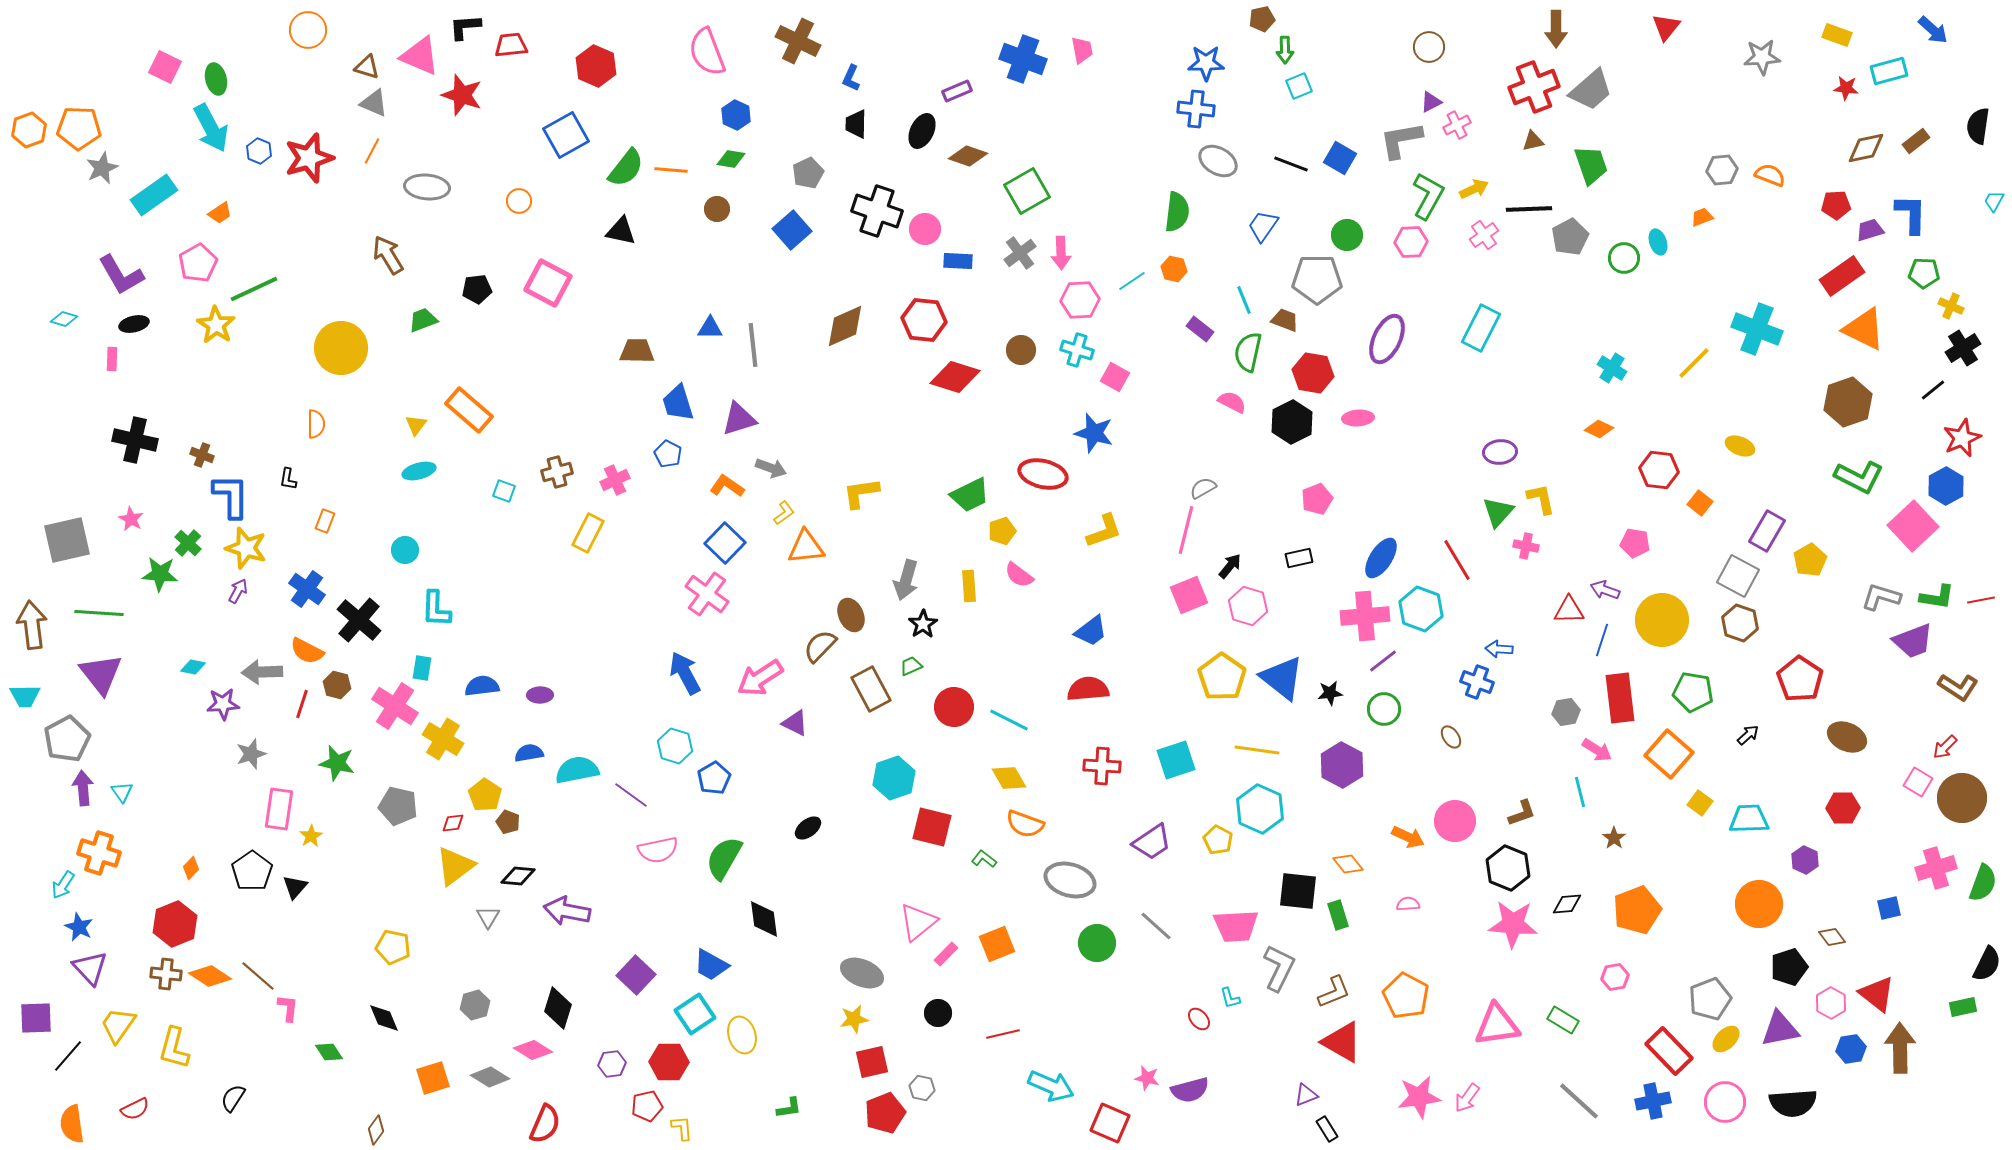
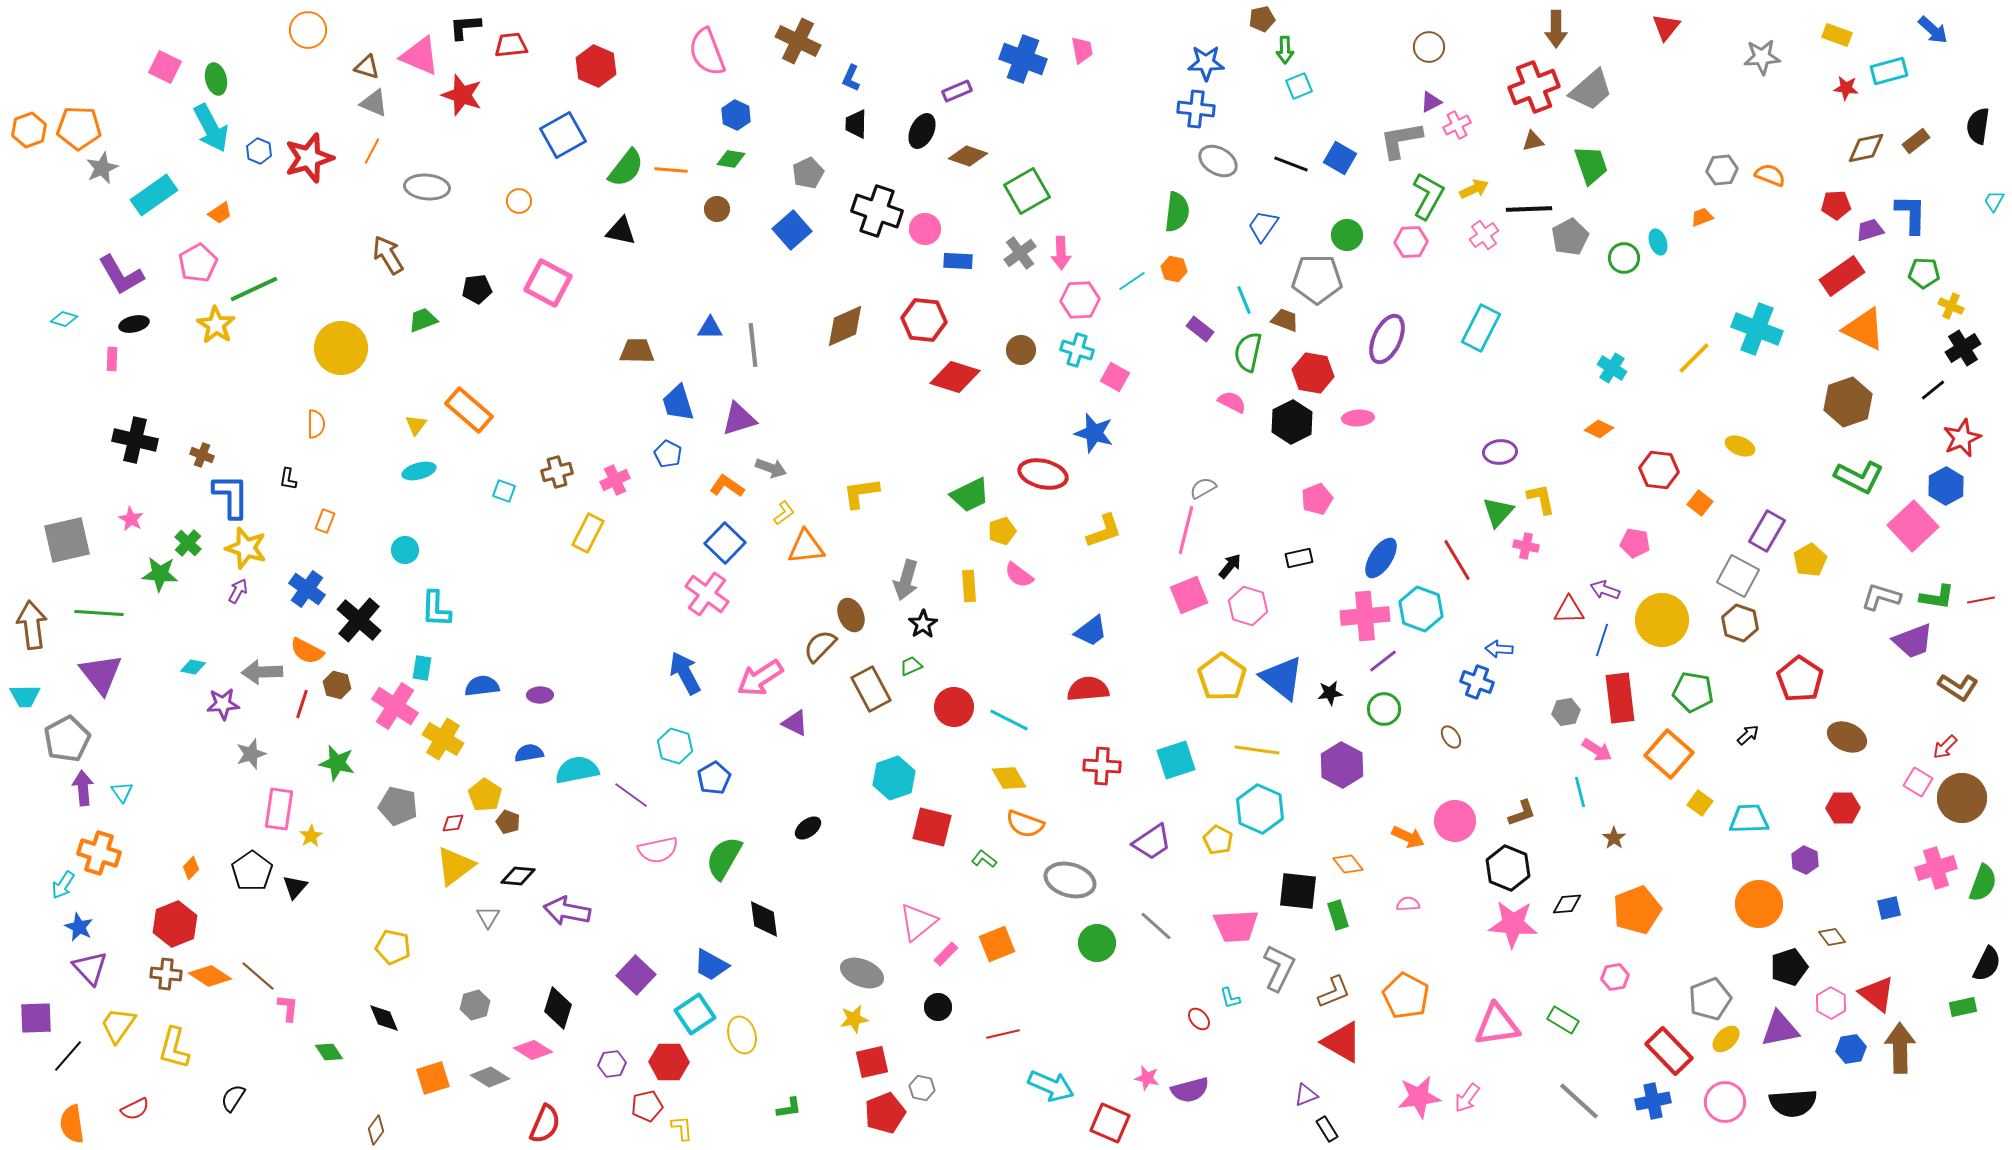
blue square at (566, 135): moved 3 px left
yellow line at (1694, 363): moved 5 px up
black circle at (938, 1013): moved 6 px up
